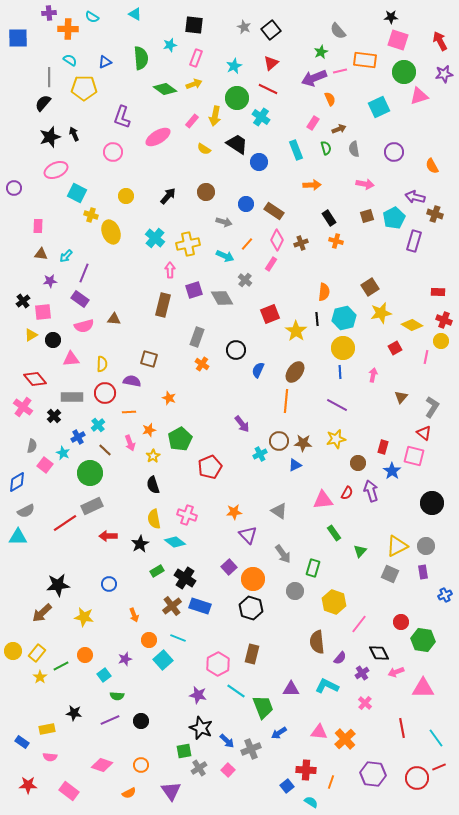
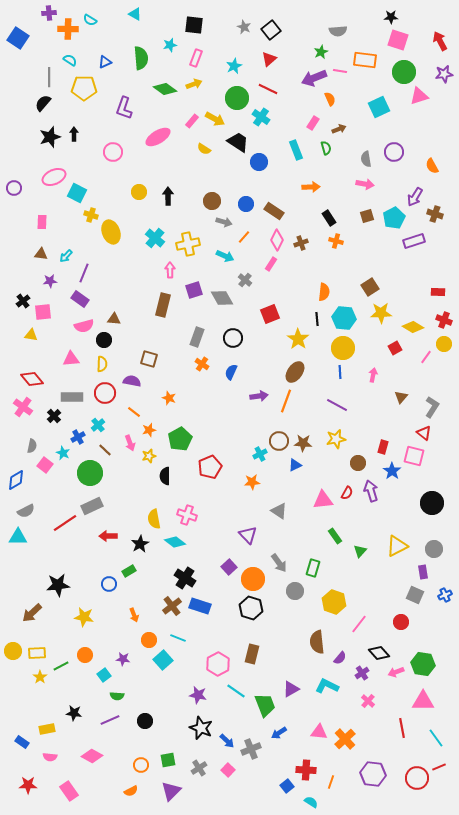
cyan semicircle at (92, 17): moved 2 px left, 3 px down
gray semicircle at (338, 31): rotated 54 degrees counterclockwise
blue square at (18, 38): rotated 35 degrees clockwise
red triangle at (271, 63): moved 2 px left, 4 px up
pink line at (340, 71): rotated 24 degrees clockwise
yellow arrow at (215, 116): moved 3 px down; rotated 72 degrees counterclockwise
purple L-shape at (122, 117): moved 2 px right, 9 px up
black arrow at (74, 134): rotated 24 degrees clockwise
black trapezoid at (237, 144): moved 1 px right, 2 px up
gray semicircle at (354, 149): moved 12 px right, 10 px down
pink ellipse at (56, 170): moved 2 px left, 7 px down
orange arrow at (312, 185): moved 1 px left, 2 px down
brown circle at (206, 192): moved 6 px right, 9 px down
yellow circle at (126, 196): moved 13 px right, 4 px up
black arrow at (168, 196): rotated 42 degrees counterclockwise
purple arrow at (415, 197): rotated 72 degrees counterclockwise
pink rectangle at (38, 226): moved 4 px right, 4 px up
purple rectangle at (414, 241): rotated 55 degrees clockwise
orange line at (247, 244): moved 3 px left, 7 px up
yellow star at (381, 313): rotated 10 degrees clockwise
cyan hexagon at (344, 318): rotated 20 degrees clockwise
yellow diamond at (412, 325): moved 1 px right, 2 px down
yellow star at (296, 331): moved 2 px right, 8 px down
yellow triangle at (31, 335): rotated 40 degrees clockwise
black circle at (53, 340): moved 51 px right
yellow circle at (441, 341): moved 3 px right, 3 px down
black circle at (236, 350): moved 3 px left, 12 px up
pink line at (426, 357): rotated 24 degrees clockwise
blue semicircle at (258, 370): moved 27 px left, 2 px down
red diamond at (35, 379): moved 3 px left
orange line at (286, 401): rotated 15 degrees clockwise
orange line at (129, 412): moved 5 px right; rotated 40 degrees clockwise
purple arrow at (242, 424): moved 17 px right, 28 px up; rotated 60 degrees counterclockwise
yellow star at (153, 456): moved 4 px left; rotated 16 degrees clockwise
blue diamond at (17, 482): moved 1 px left, 2 px up
black semicircle at (153, 485): moved 12 px right, 9 px up; rotated 18 degrees clockwise
orange star at (234, 512): moved 18 px right, 30 px up
green rectangle at (334, 533): moved 1 px right, 3 px down
gray circle at (426, 546): moved 8 px right, 3 px down
gray arrow at (283, 554): moved 4 px left, 9 px down
green rectangle at (157, 571): moved 28 px left
gray square at (390, 574): moved 25 px right, 21 px down
brown arrow at (42, 613): moved 10 px left
green hexagon at (423, 640): moved 24 px down
yellow rectangle at (37, 653): rotated 48 degrees clockwise
black diamond at (379, 653): rotated 15 degrees counterclockwise
purple star at (125, 659): moved 2 px left; rotated 24 degrees clockwise
pink triangle at (423, 688): moved 13 px down
purple triangle at (291, 689): rotated 30 degrees counterclockwise
pink cross at (365, 703): moved 3 px right, 2 px up
green trapezoid at (263, 707): moved 2 px right, 2 px up
black circle at (141, 721): moved 4 px right
green square at (184, 751): moved 16 px left, 9 px down
pink diamond at (102, 765): moved 10 px left, 9 px up; rotated 10 degrees clockwise
pink rectangle at (69, 791): rotated 18 degrees clockwise
purple triangle at (171, 791): rotated 20 degrees clockwise
orange semicircle at (129, 793): moved 2 px right, 2 px up
